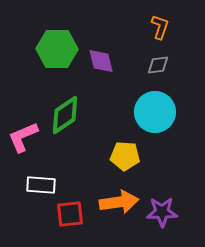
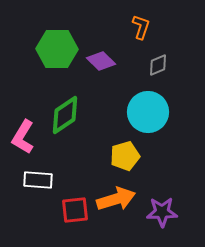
orange L-shape: moved 19 px left
purple diamond: rotated 32 degrees counterclockwise
gray diamond: rotated 15 degrees counterclockwise
cyan circle: moved 7 px left
pink L-shape: rotated 36 degrees counterclockwise
yellow pentagon: rotated 20 degrees counterclockwise
white rectangle: moved 3 px left, 5 px up
orange arrow: moved 3 px left, 3 px up; rotated 9 degrees counterclockwise
red square: moved 5 px right, 4 px up
